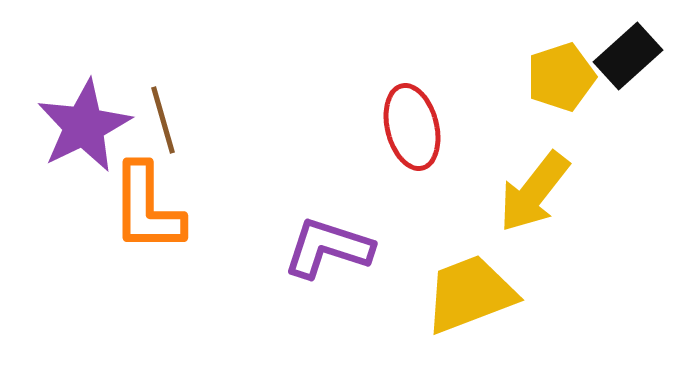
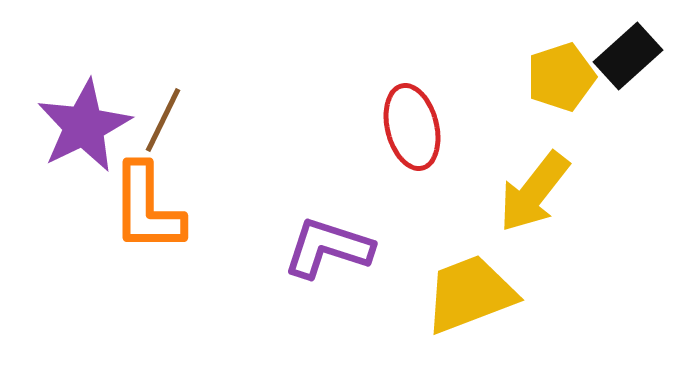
brown line: rotated 42 degrees clockwise
